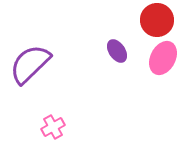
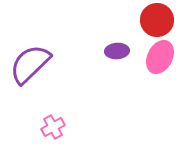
purple ellipse: rotated 60 degrees counterclockwise
pink ellipse: moved 3 px left, 1 px up
